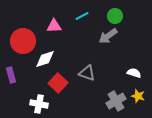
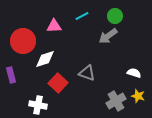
white cross: moved 1 px left, 1 px down
